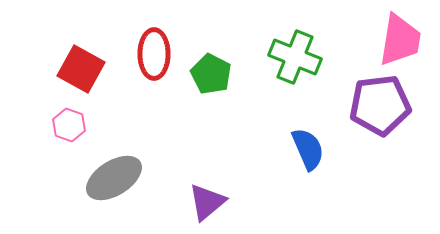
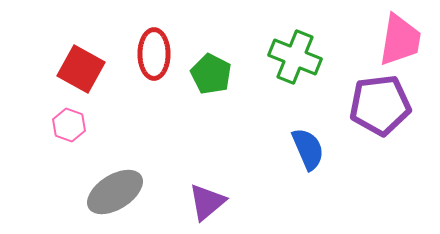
gray ellipse: moved 1 px right, 14 px down
